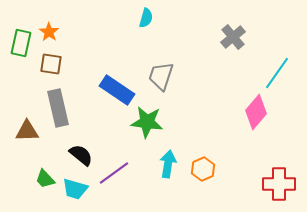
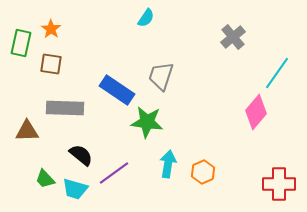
cyan semicircle: rotated 18 degrees clockwise
orange star: moved 2 px right, 3 px up
gray rectangle: moved 7 px right; rotated 75 degrees counterclockwise
orange hexagon: moved 3 px down
